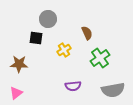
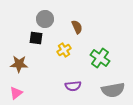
gray circle: moved 3 px left
brown semicircle: moved 10 px left, 6 px up
green cross: rotated 18 degrees counterclockwise
